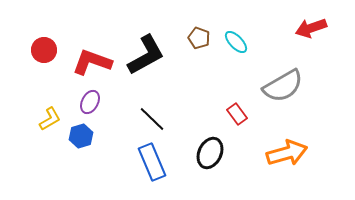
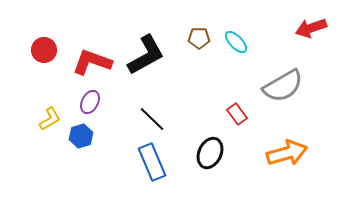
brown pentagon: rotated 20 degrees counterclockwise
